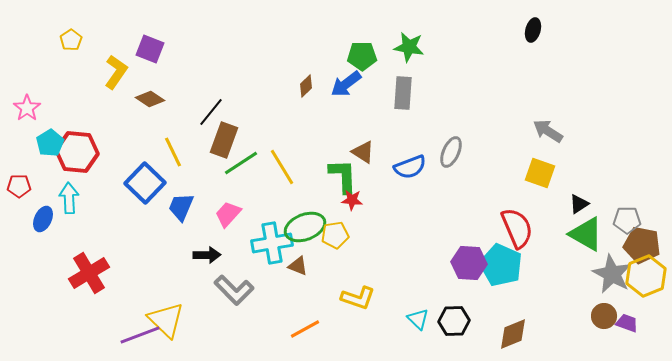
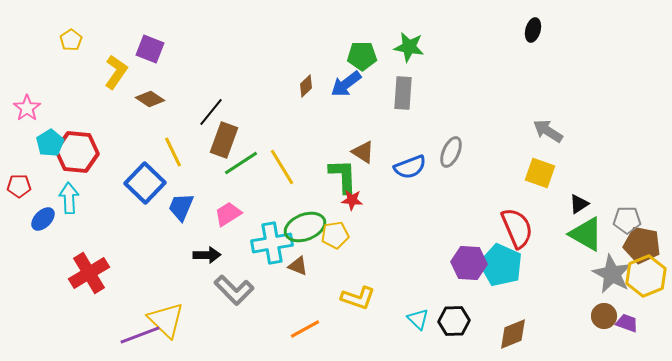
pink trapezoid at (228, 214): rotated 16 degrees clockwise
blue ellipse at (43, 219): rotated 20 degrees clockwise
